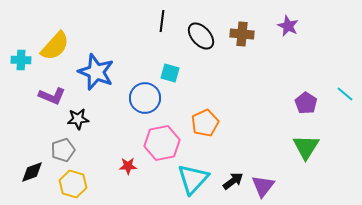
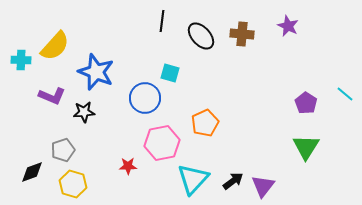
black star: moved 6 px right, 7 px up
